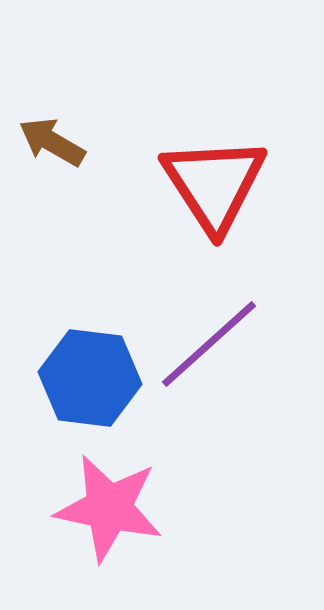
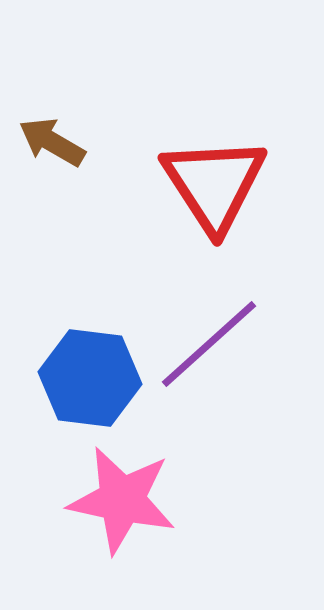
pink star: moved 13 px right, 8 px up
